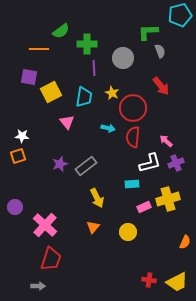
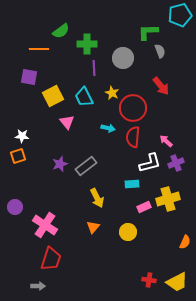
yellow square: moved 2 px right, 4 px down
cyan trapezoid: rotated 145 degrees clockwise
pink cross: rotated 10 degrees counterclockwise
